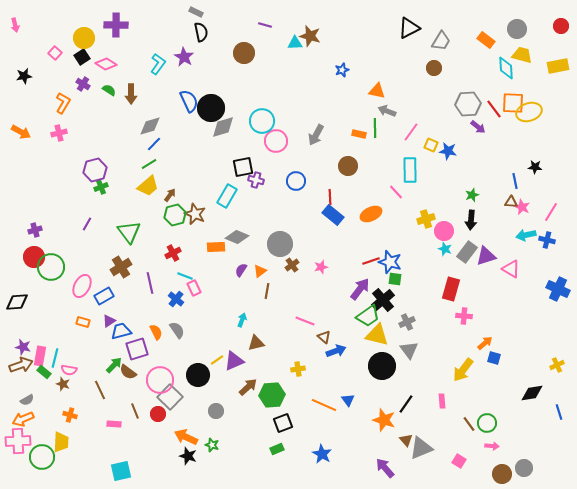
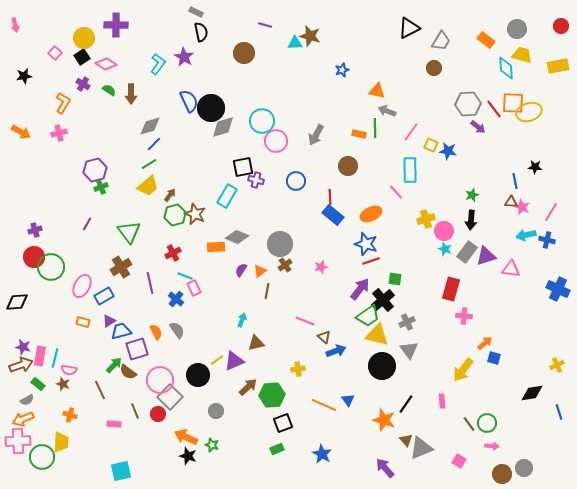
blue star at (390, 262): moved 24 px left, 18 px up
brown cross at (292, 265): moved 7 px left
pink triangle at (511, 269): rotated 24 degrees counterclockwise
green rectangle at (44, 372): moved 6 px left, 12 px down
